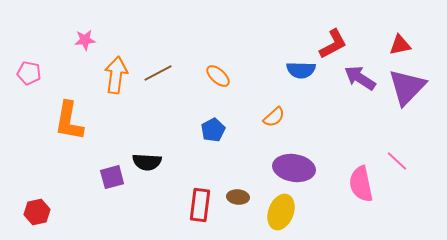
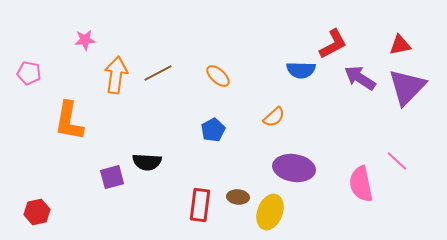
yellow ellipse: moved 11 px left
